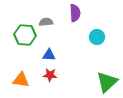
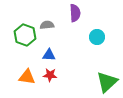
gray semicircle: moved 1 px right, 3 px down
green hexagon: rotated 15 degrees clockwise
orange triangle: moved 6 px right, 3 px up
